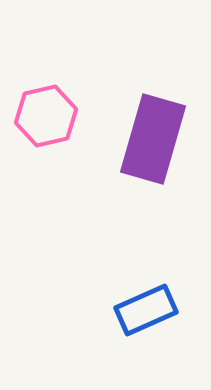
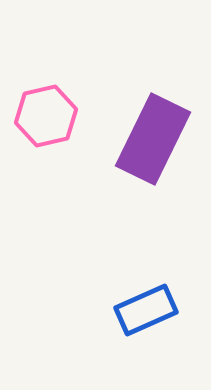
purple rectangle: rotated 10 degrees clockwise
